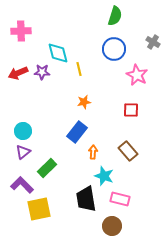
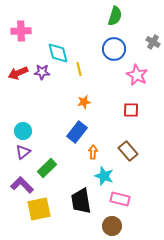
black trapezoid: moved 5 px left, 2 px down
